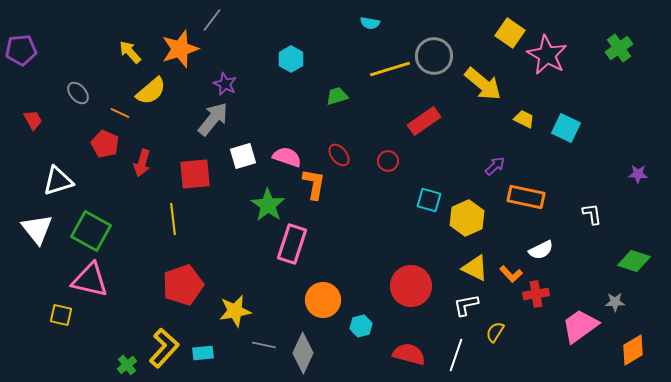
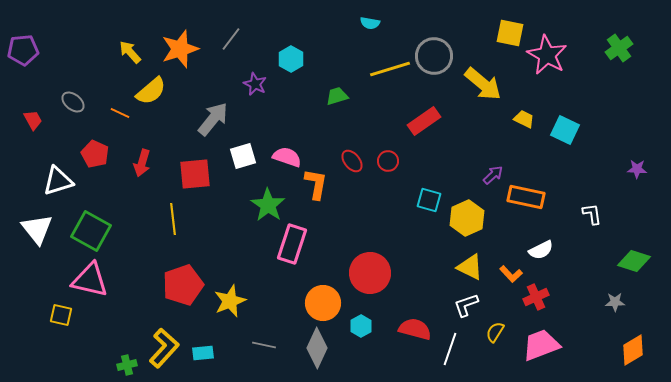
gray line at (212, 20): moved 19 px right, 19 px down
yellow square at (510, 33): rotated 24 degrees counterclockwise
purple pentagon at (21, 50): moved 2 px right
purple star at (225, 84): moved 30 px right
gray ellipse at (78, 93): moved 5 px left, 9 px down; rotated 10 degrees counterclockwise
cyan square at (566, 128): moved 1 px left, 2 px down
red pentagon at (105, 144): moved 10 px left, 10 px down
red ellipse at (339, 155): moved 13 px right, 6 px down
purple arrow at (495, 166): moved 2 px left, 9 px down
purple star at (638, 174): moved 1 px left, 5 px up
orange L-shape at (314, 184): moved 2 px right
yellow triangle at (475, 268): moved 5 px left, 1 px up
red circle at (411, 286): moved 41 px left, 13 px up
red cross at (536, 294): moved 3 px down; rotated 15 degrees counterclockwise
orange circle at (323, 300): moved 3 px down
white L-shape at (466, 305): rotated 8 degrees counterclockwise
yellow star at (235, 311): moved 5 px left, 10 px up; rotated 12 degrees counterclockwise
cyan hexagon at (361, 326): rotated 15 degrees counterclockwise
pink trapezoid at (580, 326): moved 39 px left, 19 px down; rotated 15 degrees clockwise
gray diamond at (303, 353): moved 14 px right, 5 px up
red semicircle at (409, 354): moved 6 px right, 25 px up
white line at (456, 355): moved 6 px left, 6 px up
green cross at (127, 365): rotated 24 degrees clockwise
